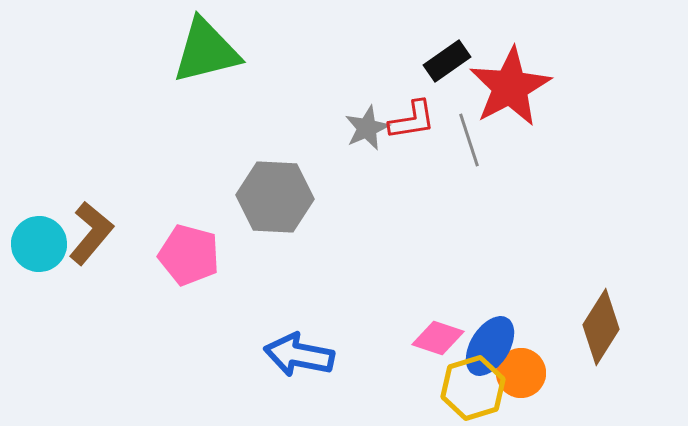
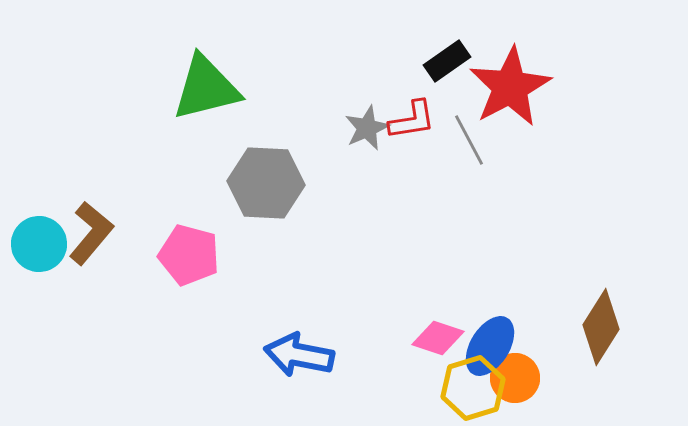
green triangle: moved 37 px down
gray line: rotated 10 degrees counterclockwise
gray hexagon: moved 9 px left, 14 px up
orange circle: moved 6 px left, 5 px down
